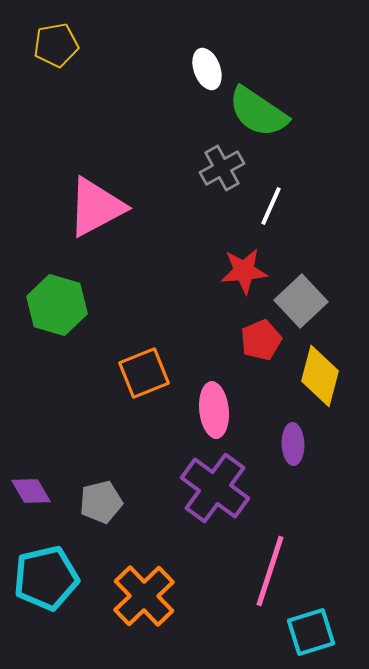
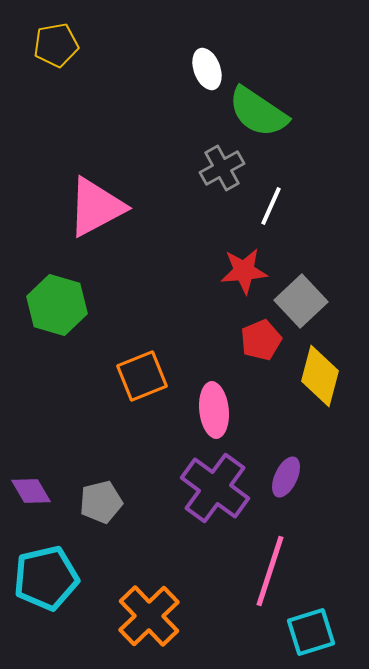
orange square: moved 2 px left, 3 px down
purple ellipse: moved 7 px left, 33 px down; rotated 27 degrees clockwise
orange cross: moved 5 px right, 20 px down
